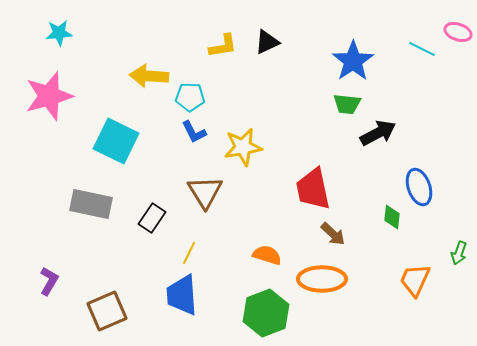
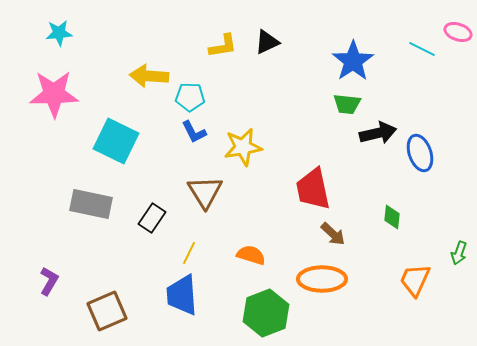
pink star: moved 5 px right, 2 px up; rotated 15 degrees clockwise
black arrow: rotated 15 degrees clockwise
blue ellipse: moved 1 px right, 34 px up
orange semicircle: moved 16 px left
